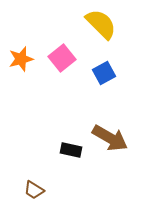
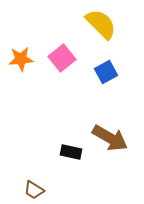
orange star: rotated 10 degrees clockwise
blue square: moved 2 px right, 1 px up
black rectangle: moved 2 px down
